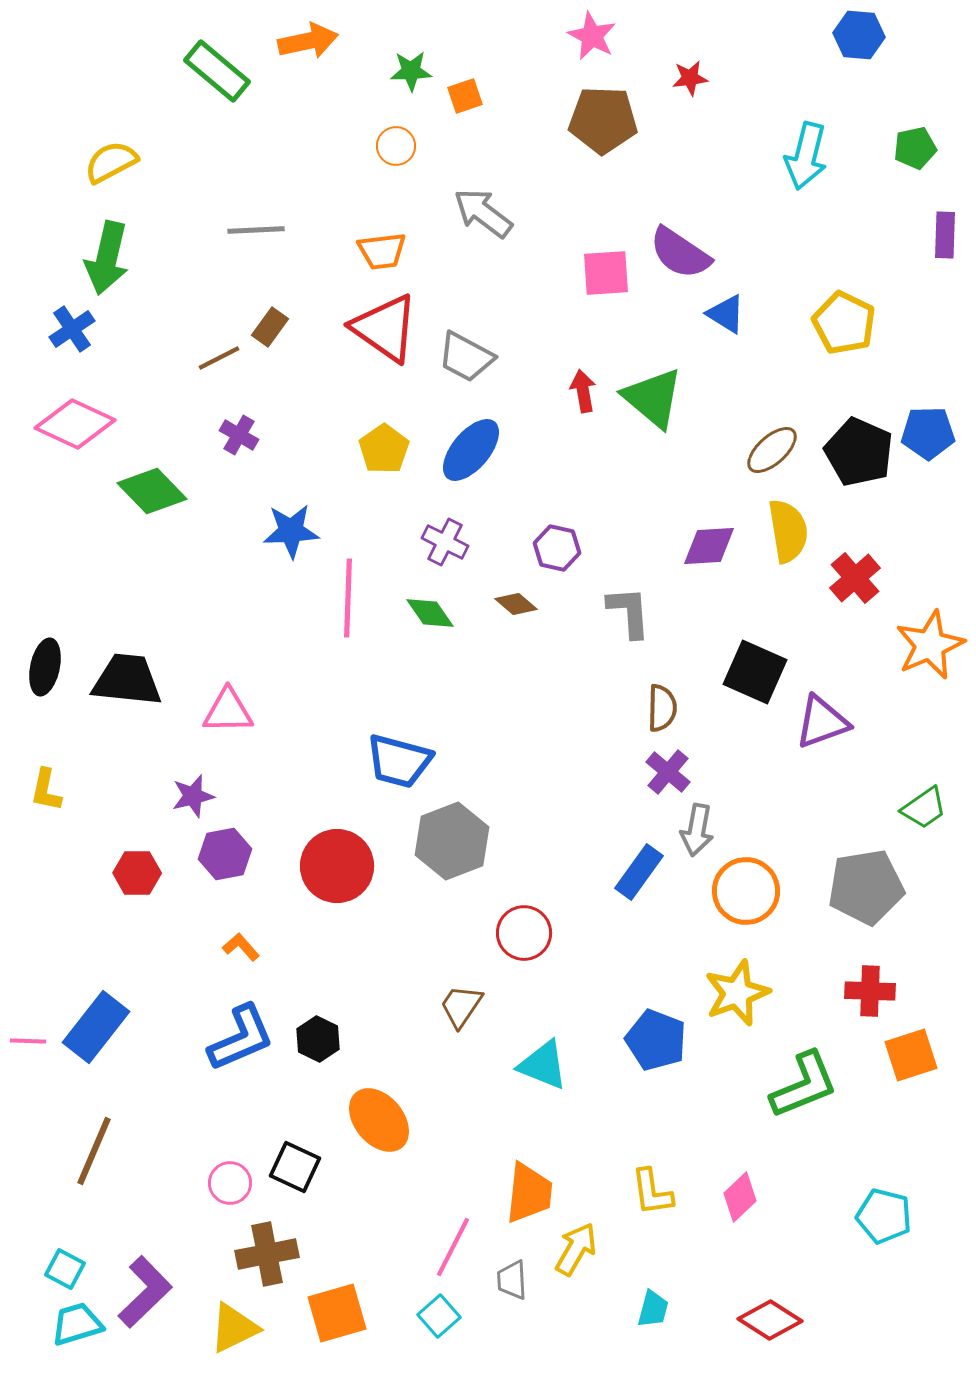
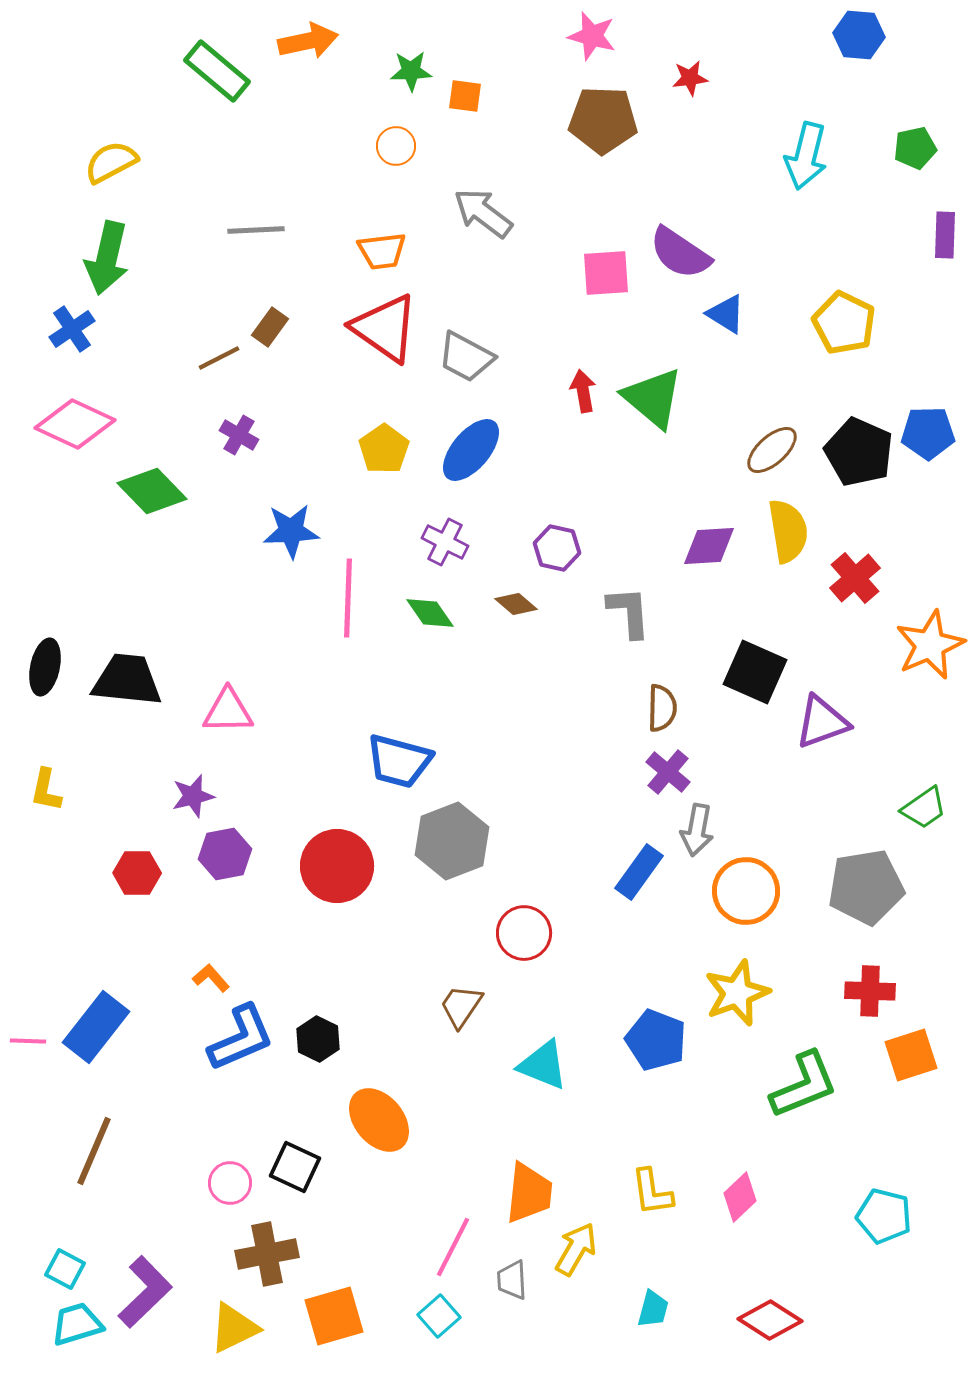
pink star at (592, 36): rotated 12 degrees counterclockwise
orange square at (465, 96): rotated 27 degrees clockwise
orange L-shape at (241, 947): moved 30 px left, 31 px down
orange square at (337, 1313): moved 3 px left, 3 px down
